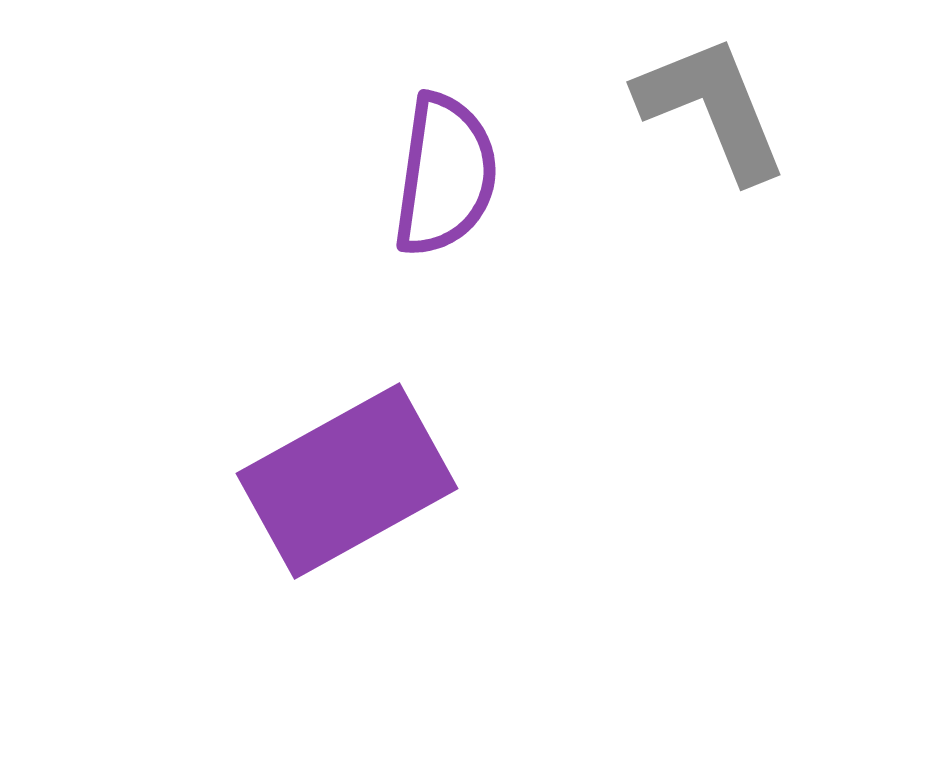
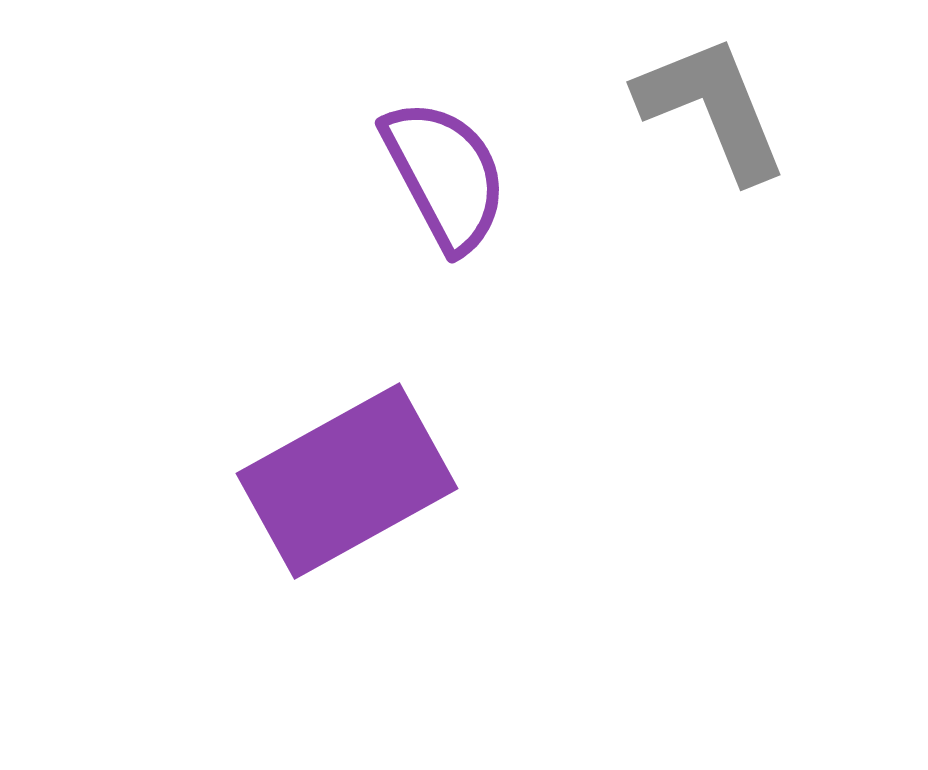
purple semicircle: rotated 36 degrees counterclockwise
